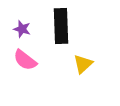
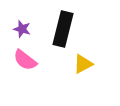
black rectangle: moved 2 px right, 3 px down; rotated 16 degrees clockwise
yellow triangle: rotated 15 degrees clockwise
